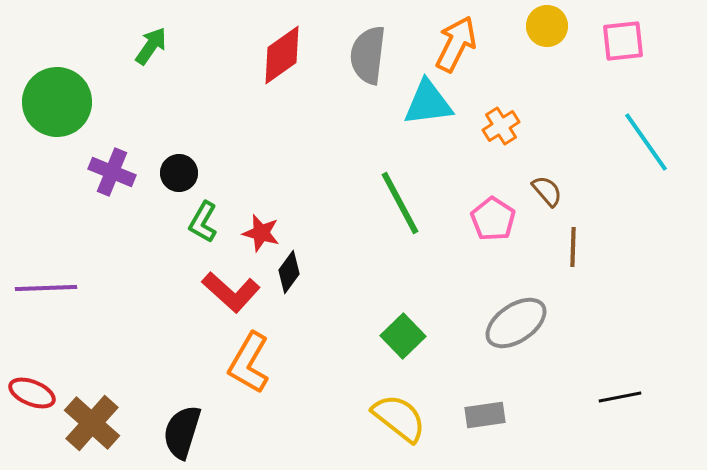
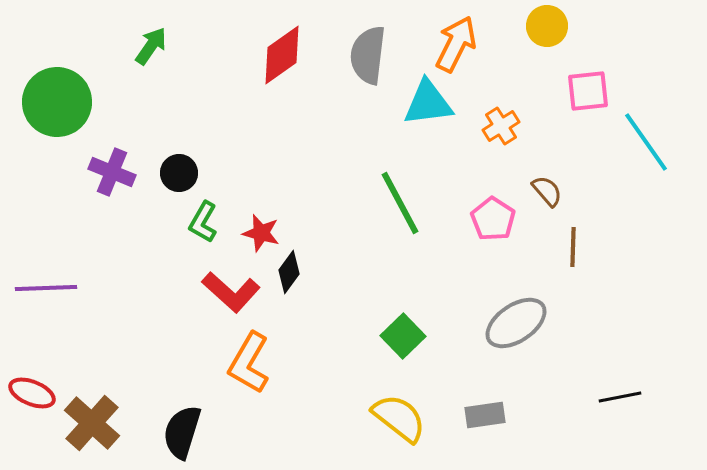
pink square: moved 35 px left, 50 px down
